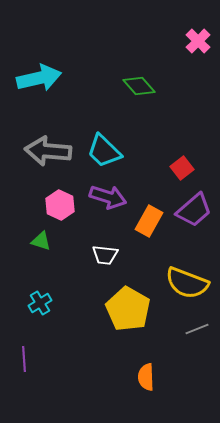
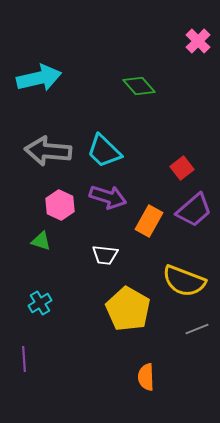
yellow semicircle: moved 3 px left, 2 px up
